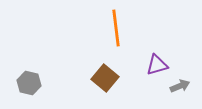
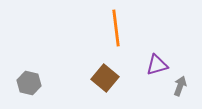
gray arrow: rotated 48 degrees counterclockwise
